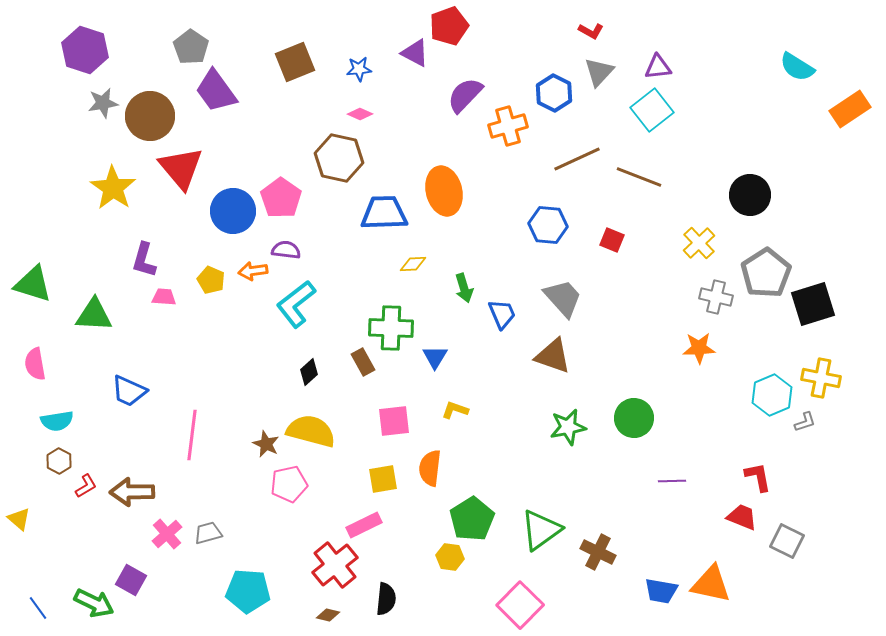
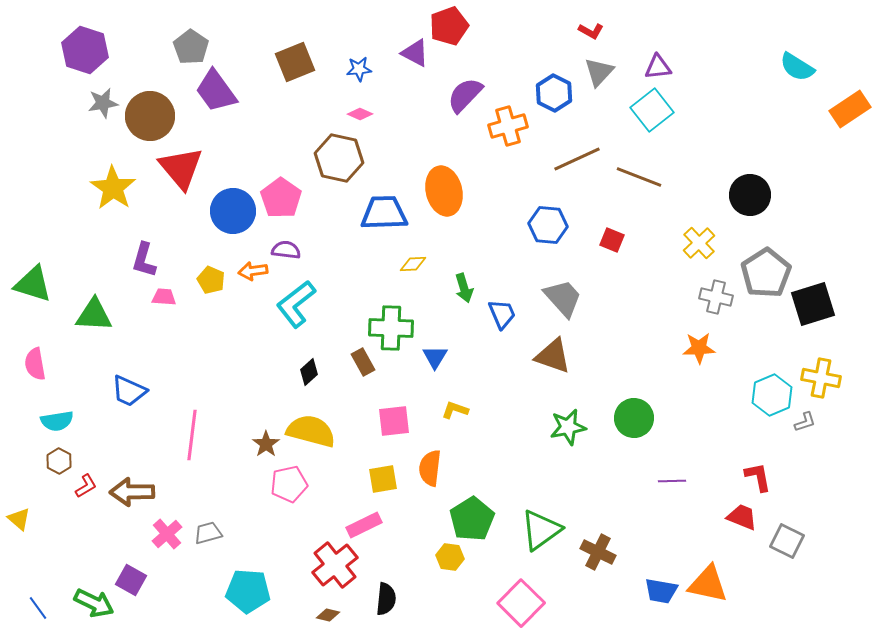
brown star at (266, 444): rotated 12 degrees clockwise
orange triangle at (711, 584): moved 3 px left
pink square at (520, 605): moved 1 px right, 2 px up
